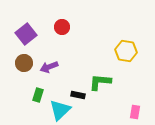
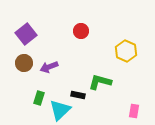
red circle: moved 19 px right, 4 px down
yellow hexagon: rotated 15 degrees clockwise
green L-shape: rotated 10 degrees clockwise
green rectangle: moved 1 px right, 3 px down
pink rectangle: moved 1 px left, 1 px up
